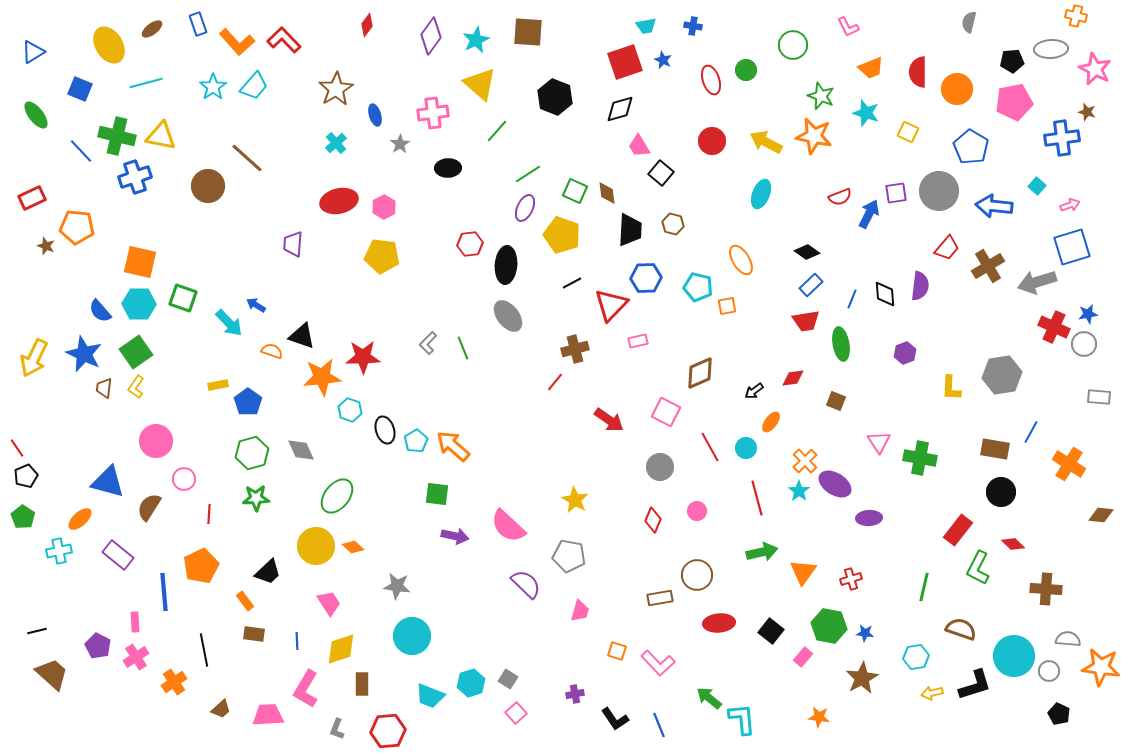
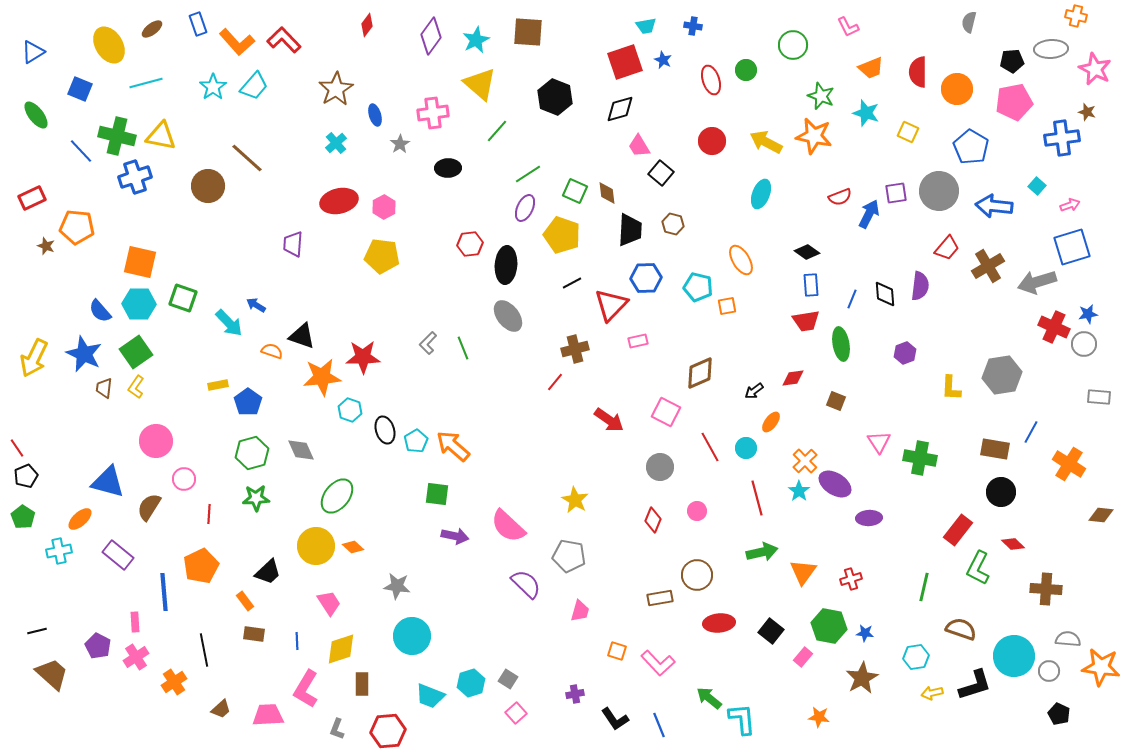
blue rectangle at (811, 285): rotated 50 degrees counterclockwise
